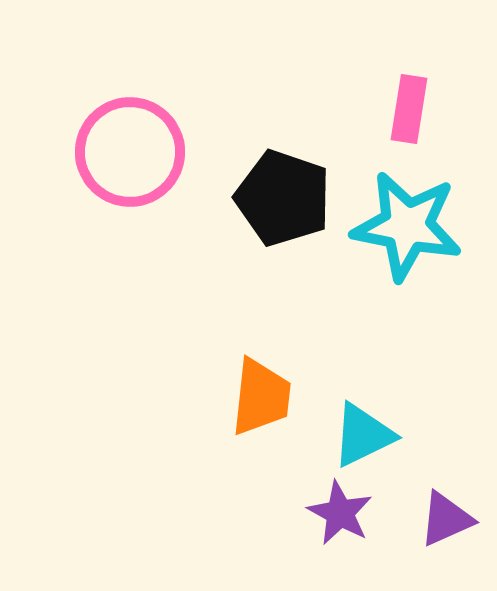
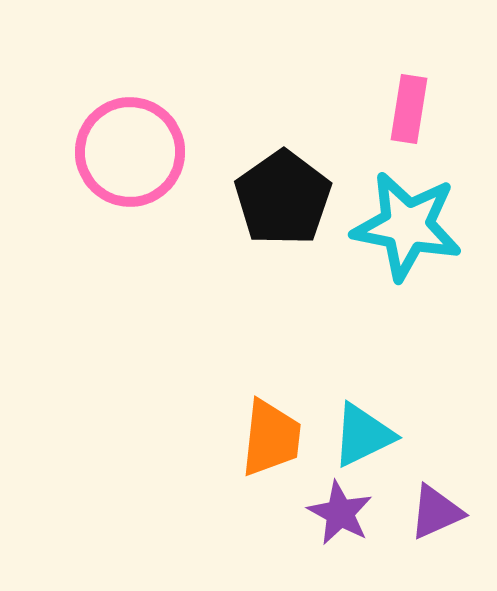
black pentagon: rotated 18 degrees clockwise
orange trapezoid: moved 10 px right, 41 px down
purple triangle: moved 10 px left, 7 px up
